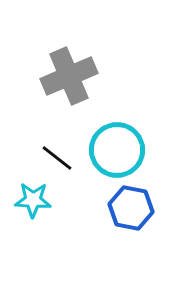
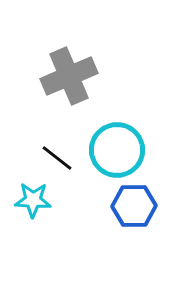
blue hexagon: moved 3 px right, 2 px up; rotated 12 degrees counterclockwise
